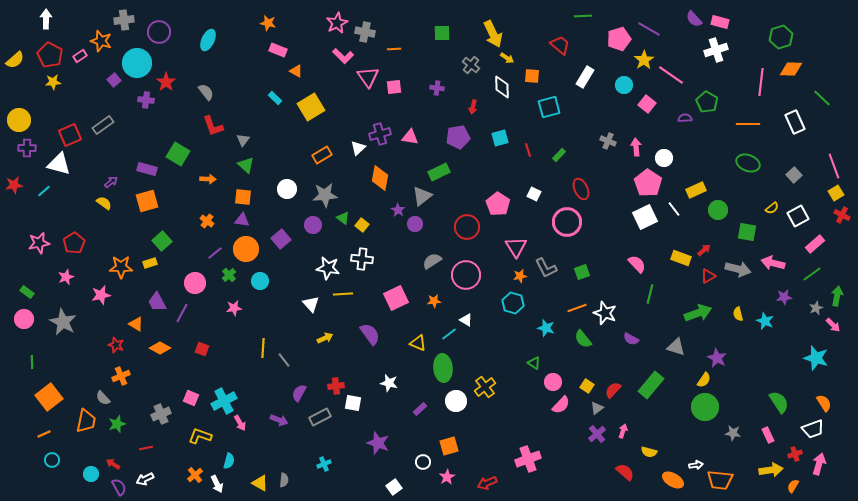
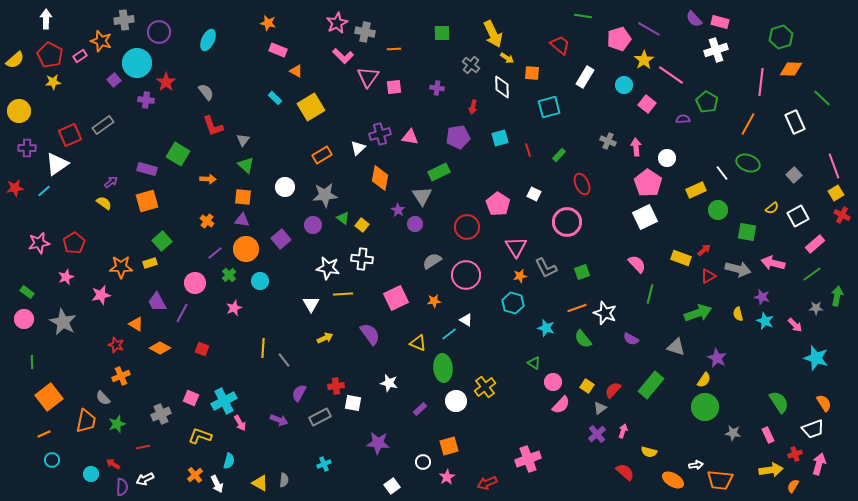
green line at (583, 16): rotated 12 degrees clockwise
orange square at (532, 76): moved 3 px up
pink triangle at (368, 77): rotated 10 degrees clockwise
purple semicircle at (685, 118): moved 2 px left, 1 px down
yellow circle at (19, 120): moved 9 px up
orange line at (748, 124): rotated 60 degrees counterclockwise
white circle at (664, 158): moved 3 px right
white triangle at (59, 164): moved 2 px left; rotated 50 degrees counterclockwise
red star at (14, 185): moved 1 px right, 3 px down
white circle at (287, 189): moved 2 px left, 2 px up
red ellipse at (581, 189): moved 1 px right, 5 px up
gray triangle at (422, 196): rotated 25 degrees counterclockwise
white line at (674, 209): moved 48 px right, 36 px up
purple star at (784, 297): moved 22 px left; rotated 21 degrees clockwise
white triangle at (311, 304): rotated 12 degrees clockwise
pink star at (234, 308): rotated 14 degrees counterclockwise
gray star at (816, 308): rotated 24 degrees clockwise
pink arrow at (833, 325): moved 38 px left
gray triangle at (597, 408): moved 3 px right
purple star at (378, 443): rotated 15 degrees counterclockwise
red line at (146, 448): moved 3 px left, 1 px up
purple semicircle at (119, 487): moved 3 px right; rotated 30 degrees clockwise
white square at (394, 487): moved 2 px left, 1 px up
